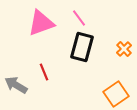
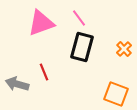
gray arrow: moved 1 px right, 1 px up; rotated 15 degrees counterclockwise
orange square: rotated 35 degrees counterclockwise
